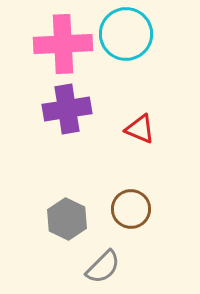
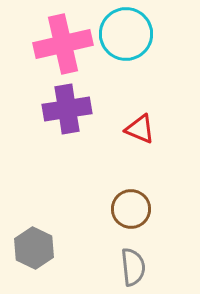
pink cross: rotated 10 degrees counterclockwise
gray hexagon: moved 33 px left, 29 px down
gray semicircle: moved 30 px right; rotated 51 degrees counterclockwise
